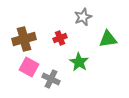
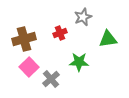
red cross: moved 5 px up
green star: rotated 30 degrees counterclockwise
pink square: rotated 18 degrees clockwise
gray cross: rotated 24 degrees clockwise
